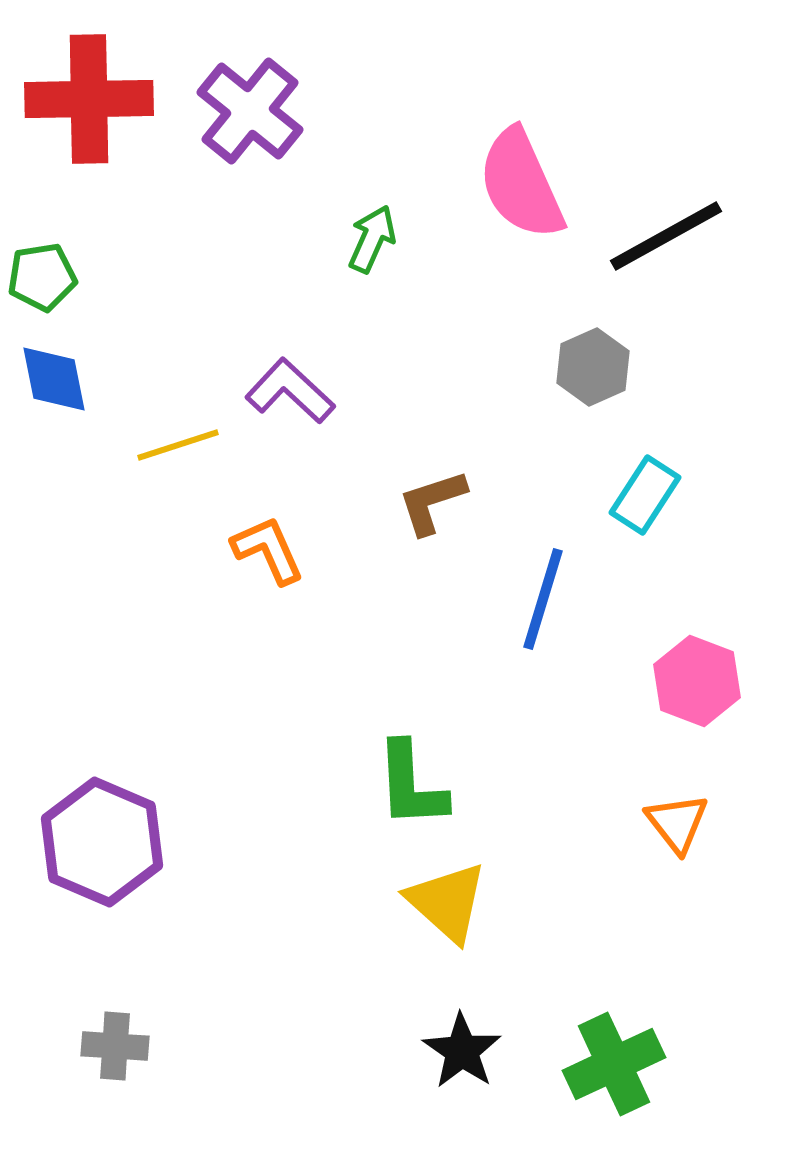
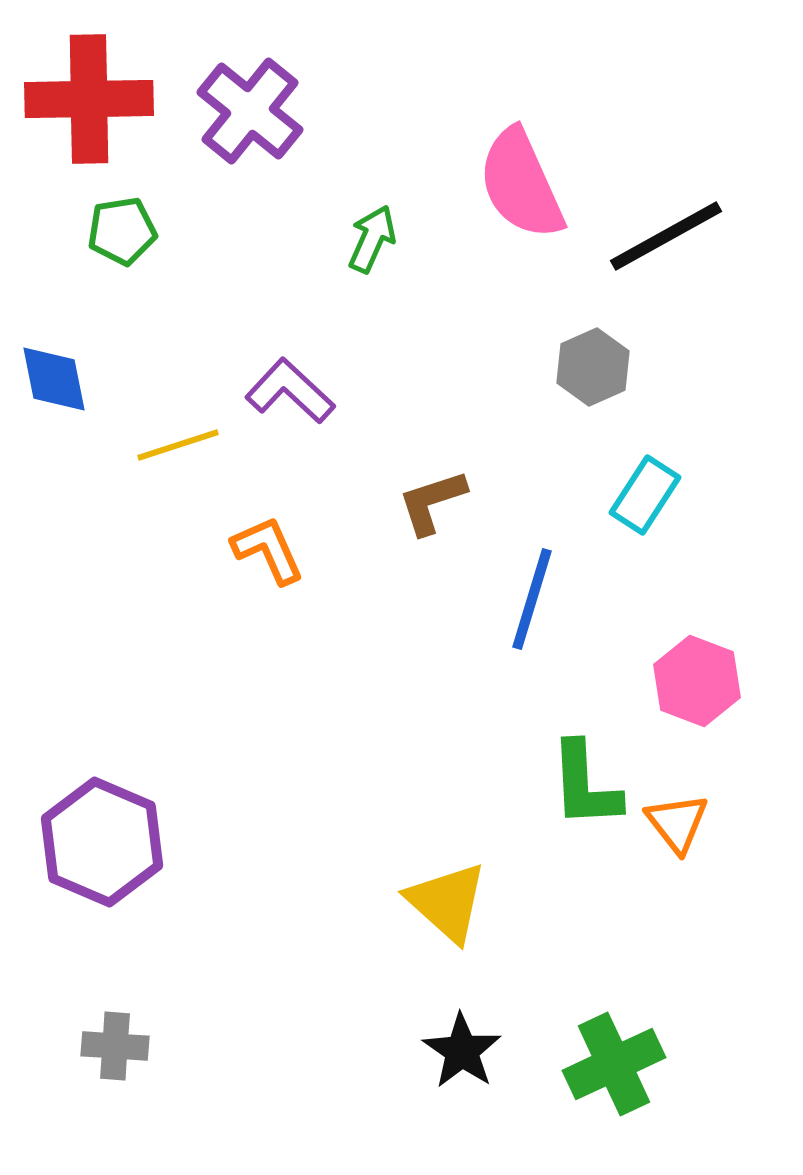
green pentagon: moved 80 px right, 46 px up
blue line: moved 11 px left
green L-shape: moved 174 px right
